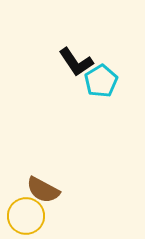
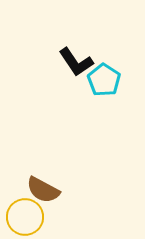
cyan pentagon: moved 3 px right, 1 px up; rotated 8 degrees counterclockwise
yellow circle: moved 1 px left, 1 px down
